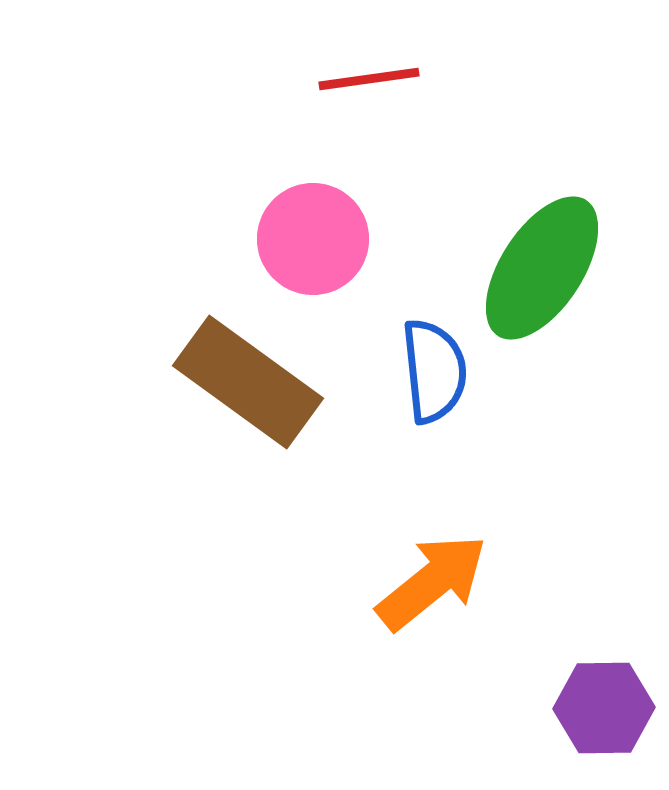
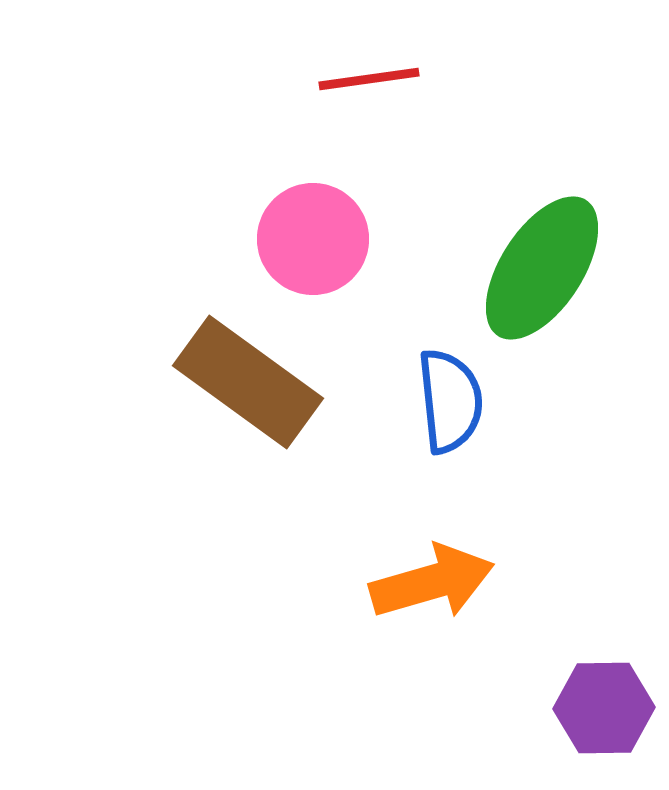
blue semicircle: moved 16 px right, 30 px down
orange arrow: rotated 23 degrees clockwise
